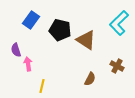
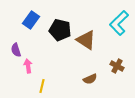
pink arrow: moved 2 px down
brown semicircle: rotated 40 degrees clockwise
